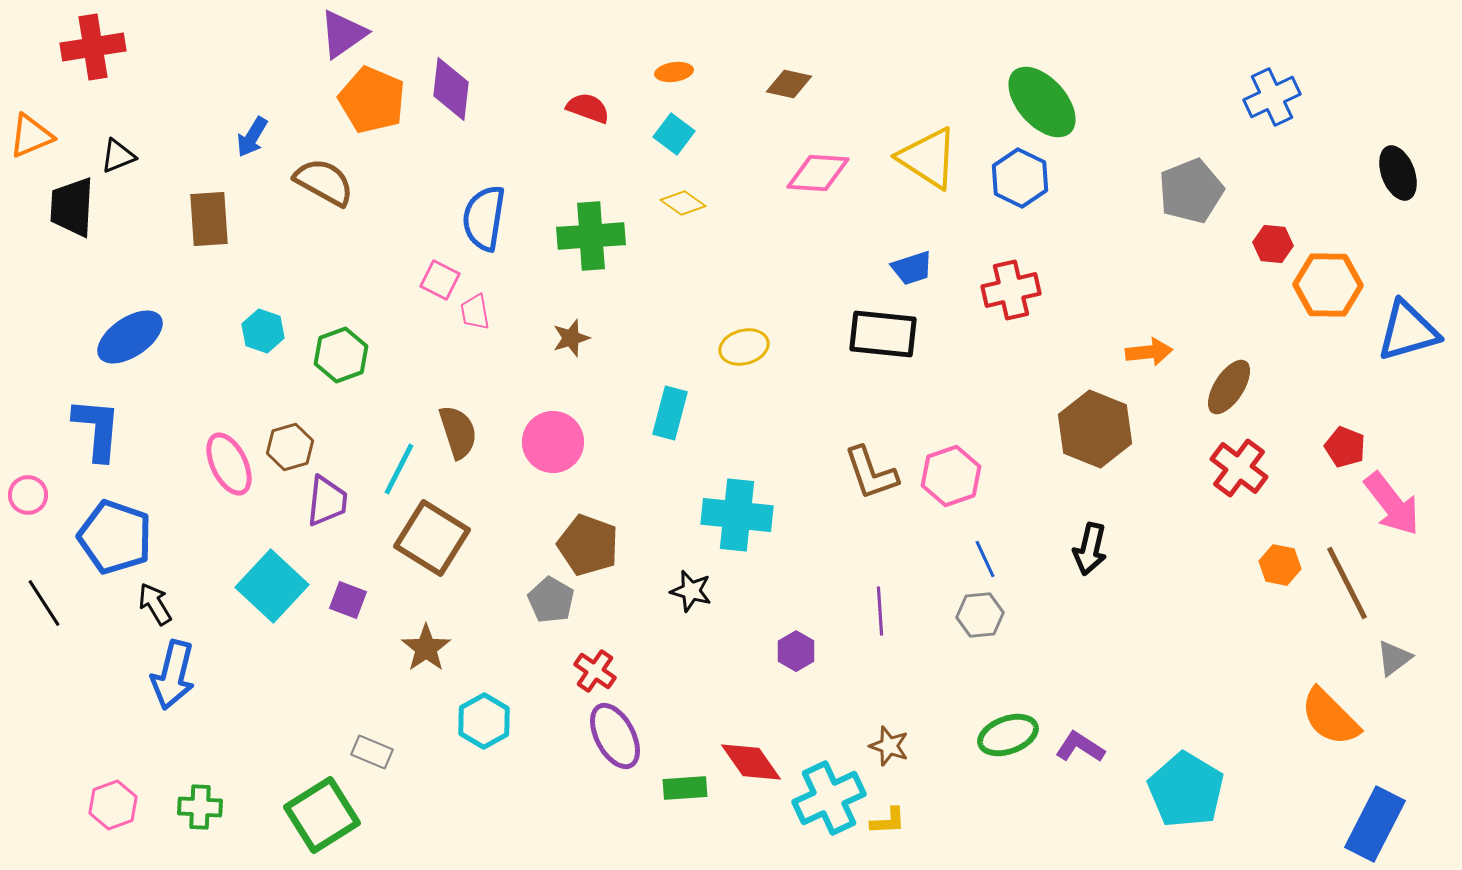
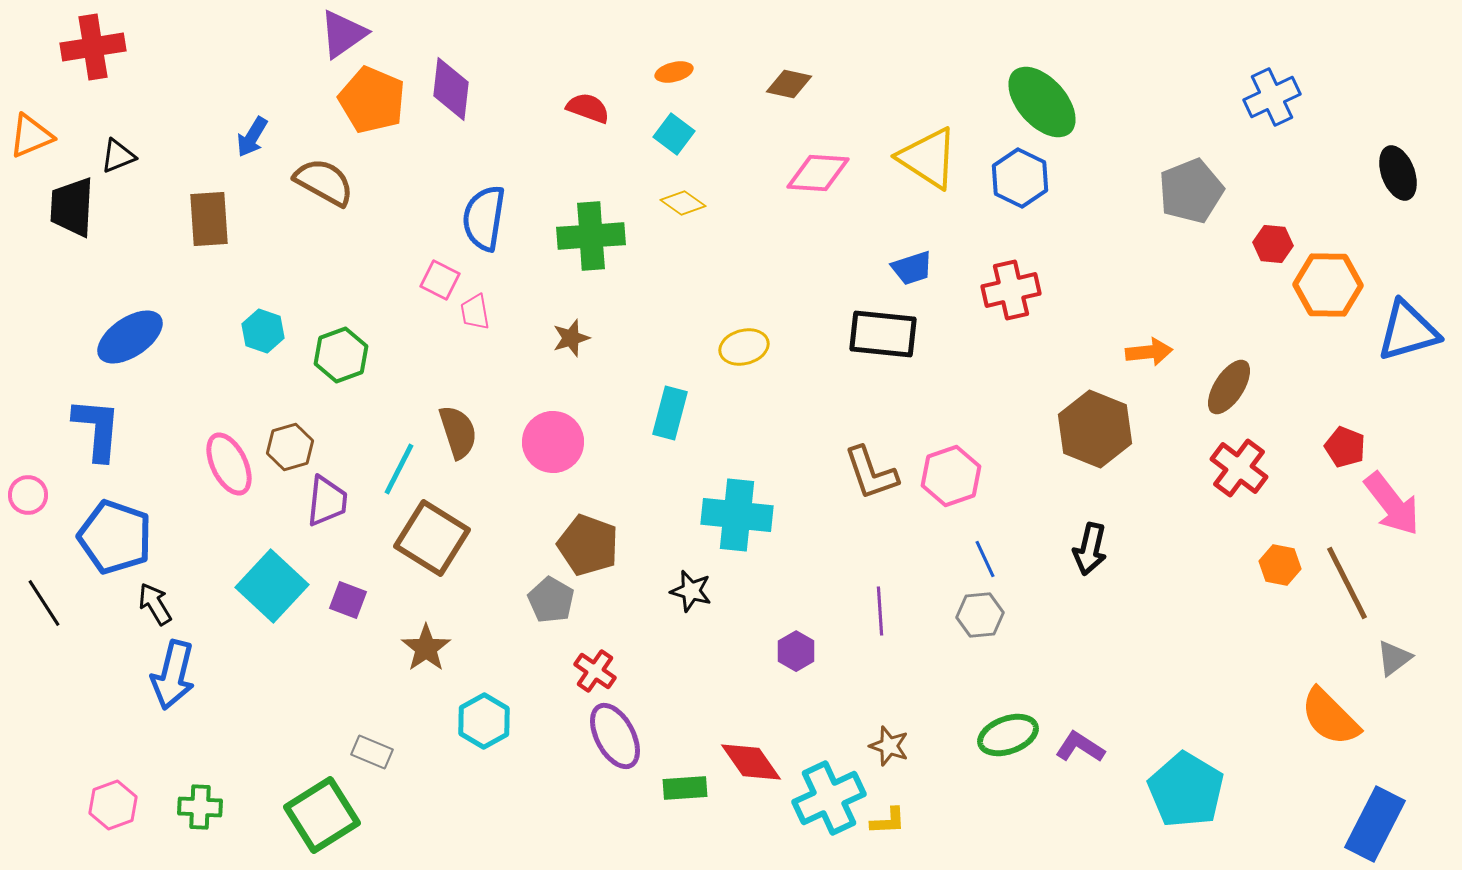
orange ellipse at (674, 72): rotated 6 degrees counterclockwise
